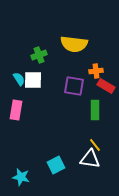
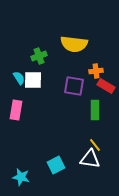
green cross: moved 1 px down
cyan semicircle: moved 1 px up
